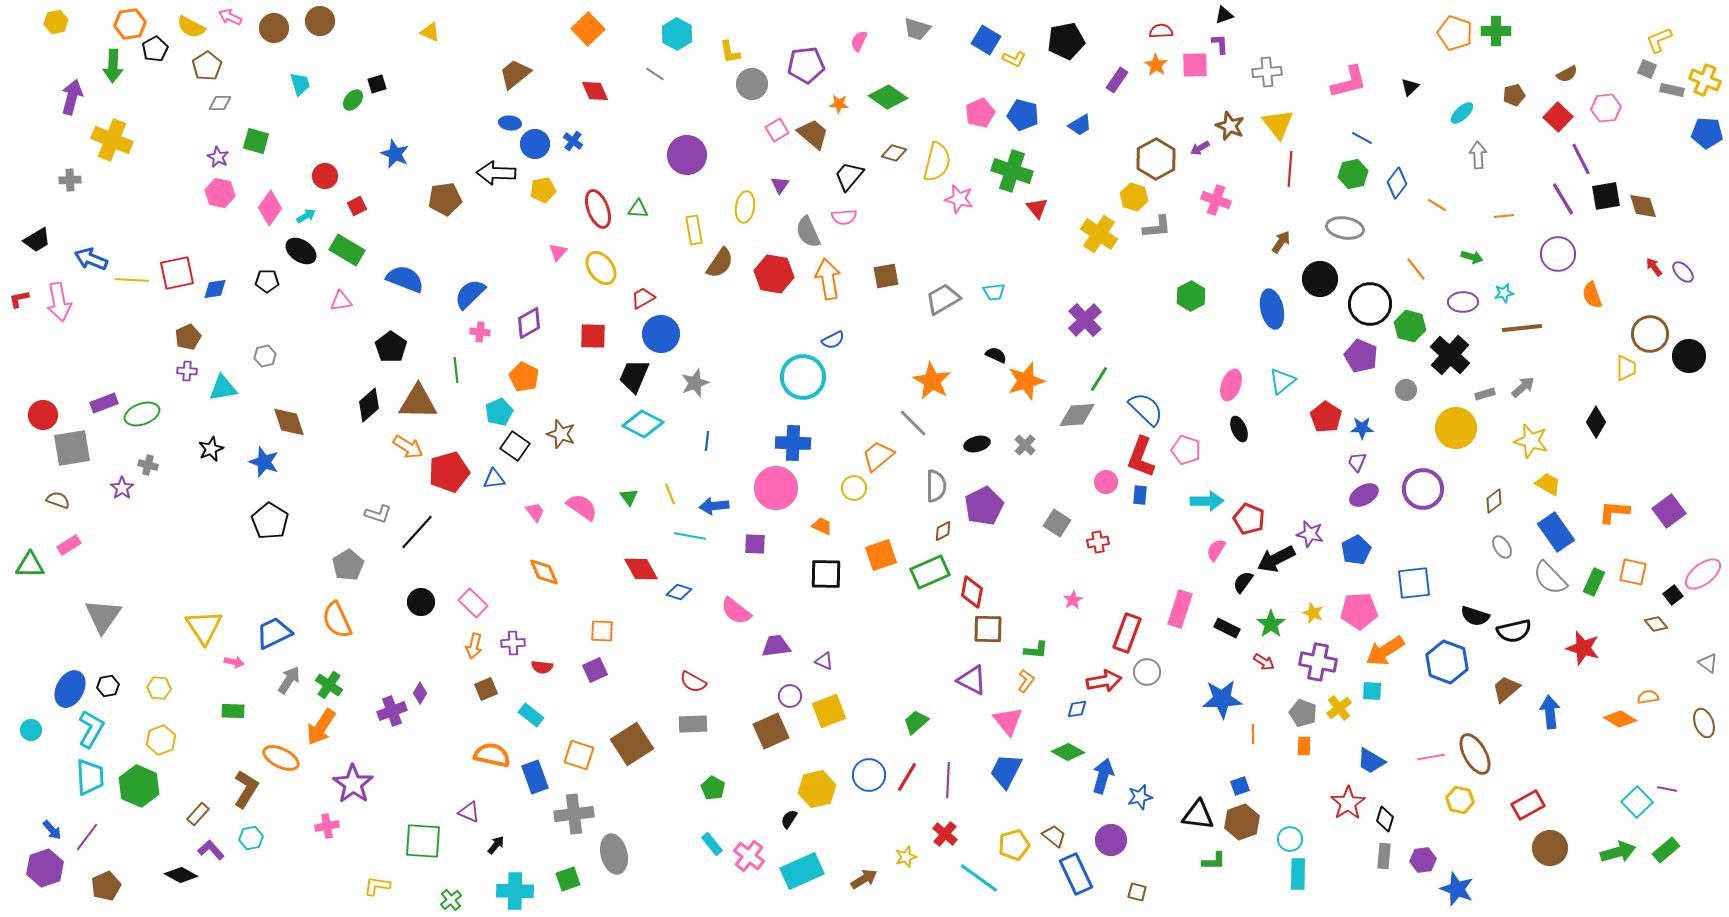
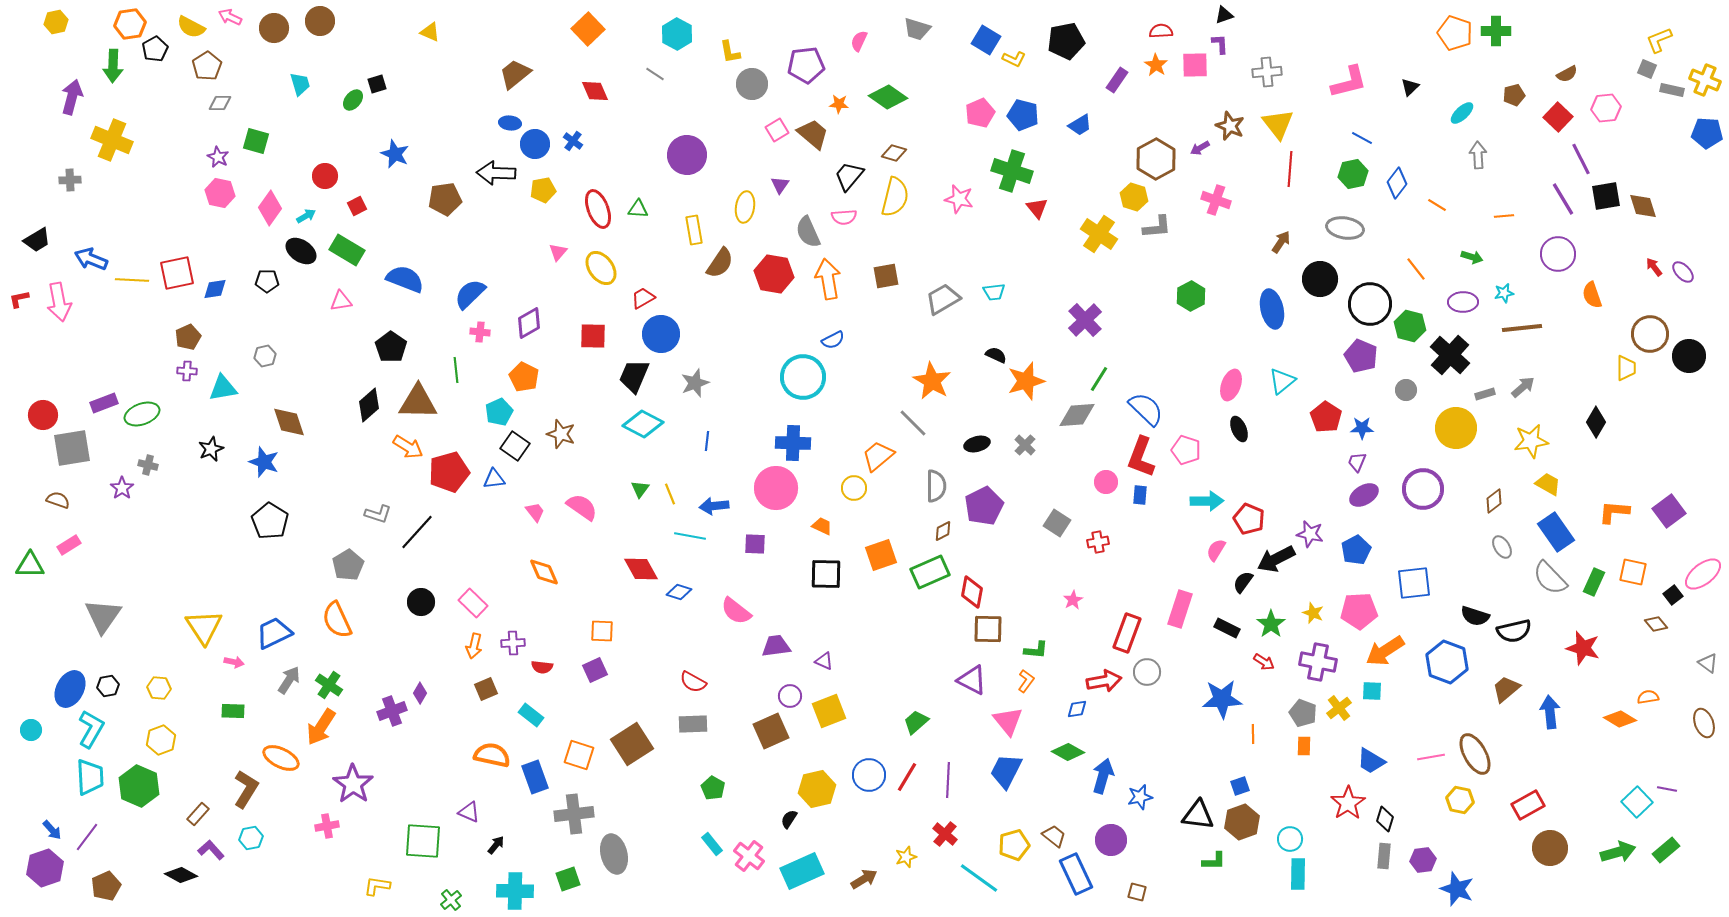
yellow semicircle at (937, 162): moved 42 px left, 35 px down
yellow star at (1531, 441): rotated 24 degrees counterclockwise
green triangle at (629, 497): moved 11 px right, 8 px up; rotated 12 degrees clockwise
